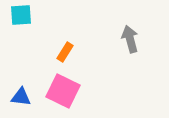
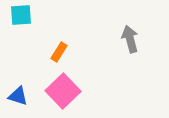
orange rectangle: moved 6 px left
pink square: rotated 20 degrees clockwise
blue triangle: moved 3 px left, 1 px up; rotated 10 degrees clockwise
